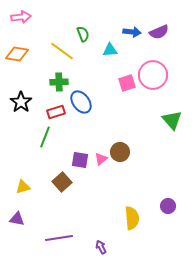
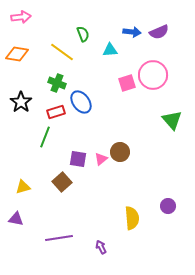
yellow line: moved 1 px down
green cross: moved 2 px left, 1 px down; rotated 24 degrees clockwise
purple square: moved 2 px left, 1 px up
purple triangle: moved 1 px left
